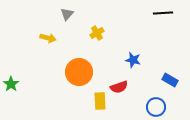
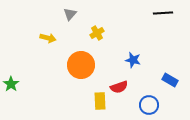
gray triangle: moved 3 px right
orange circle: moved 2 px right, 7 px up
blue circle: moved 7 px left, 2 px up
